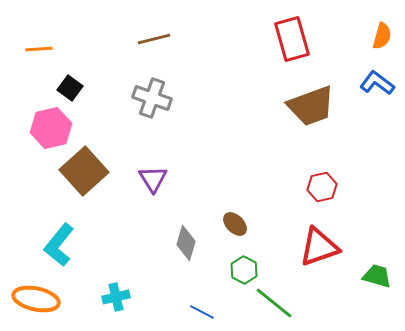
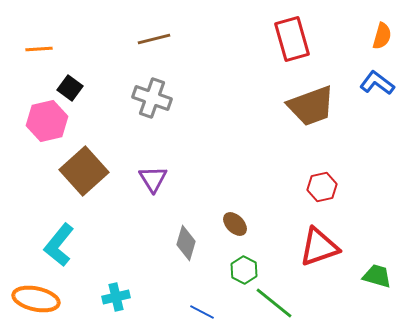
pink hexagon: moved 4 px left, 7 px up
